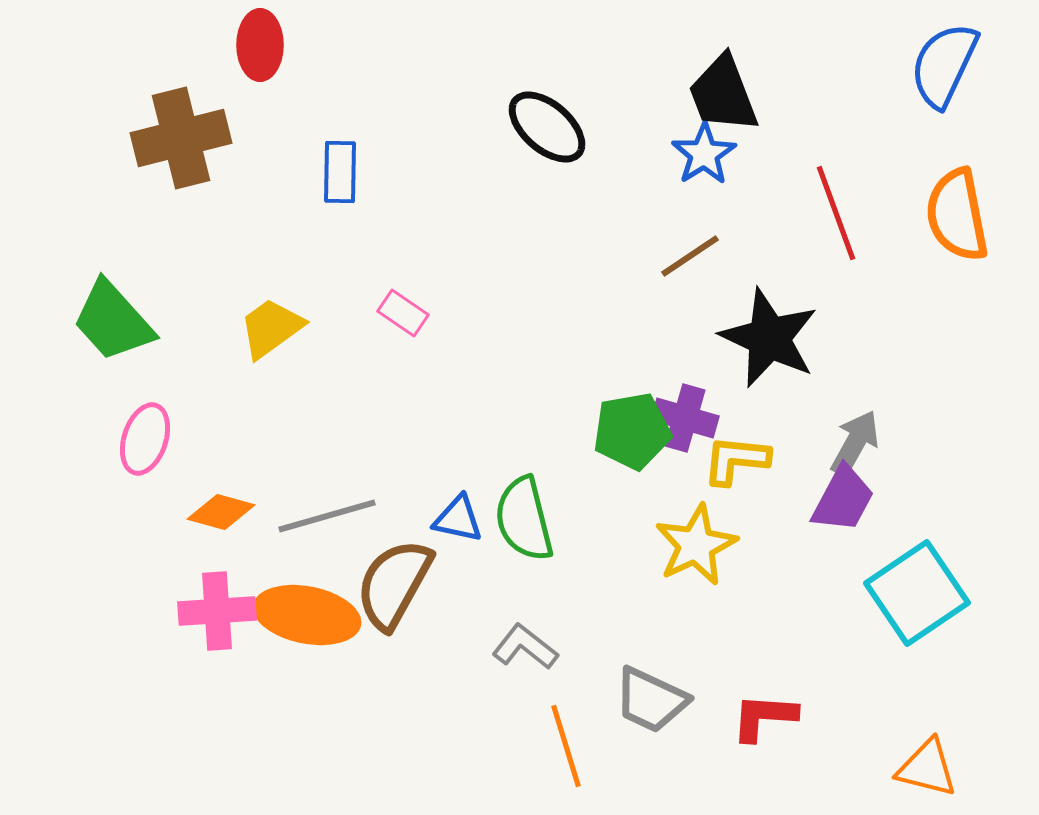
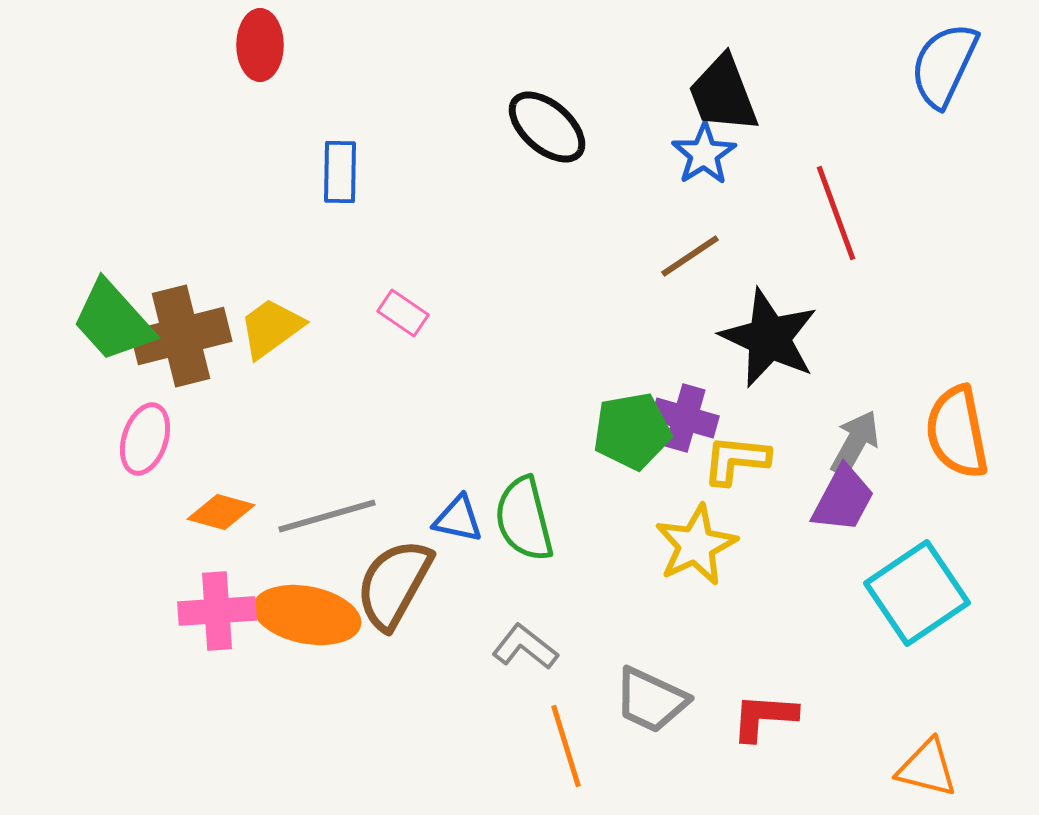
brown cross: moved 198 px down
orange semicircle: moved 217 px down
